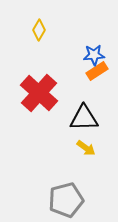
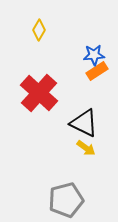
black triangle: moved 5 px down; rotated 28 degrees clockwise
